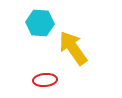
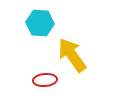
yellow arrow: moved 1 px left, 7 px down
